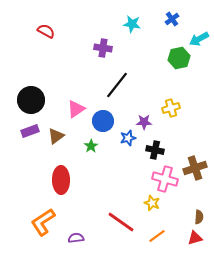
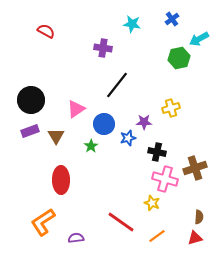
blue circle: moved 1 px right, 3 px down
brown triangle: rotated 24 degrees counterclockwise
black cross: moved 2 px right, 2 px down
